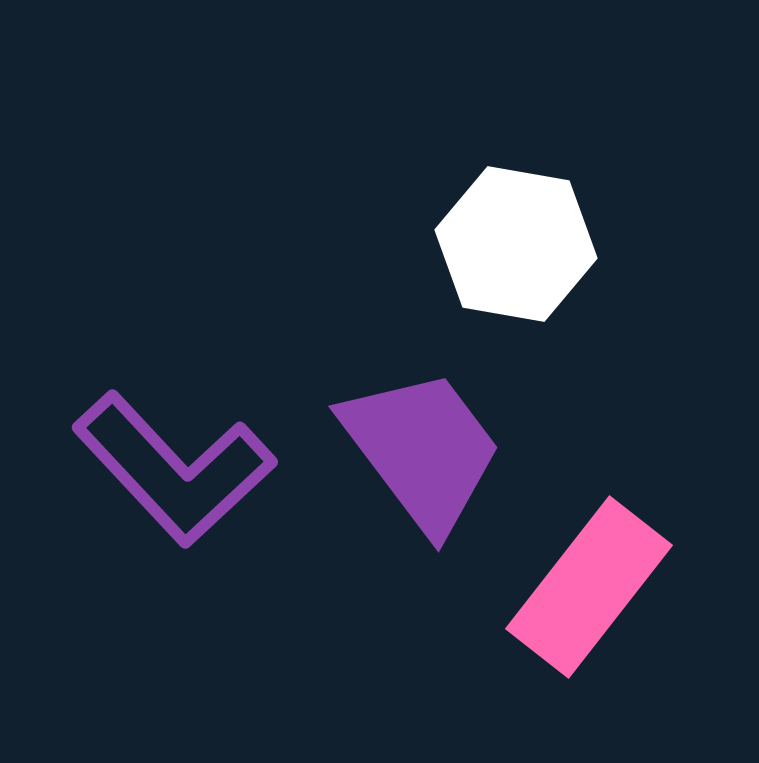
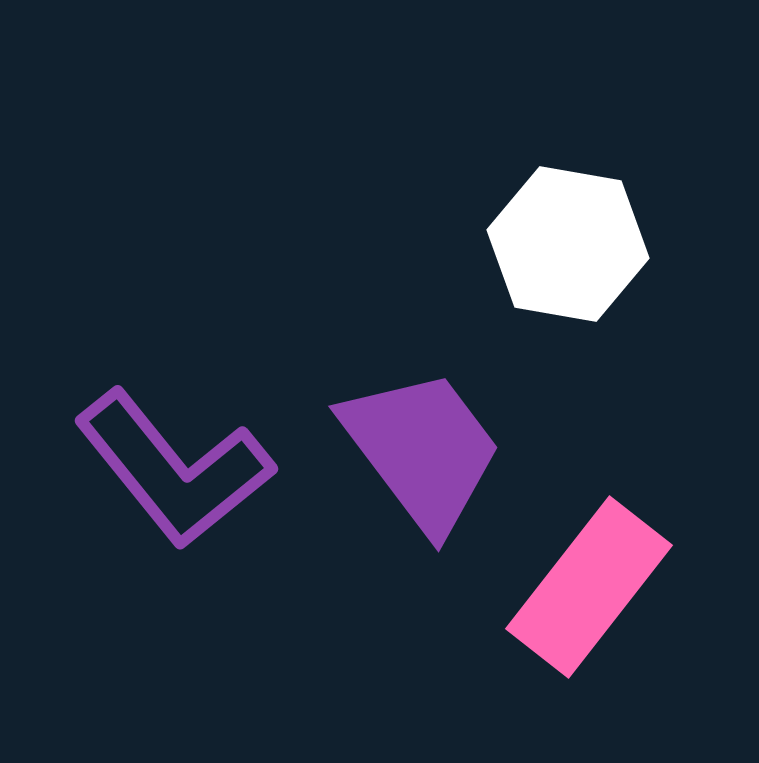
white hexagon: moved 52 px right
purple L-shape: rotated 4 degrees clockwise
